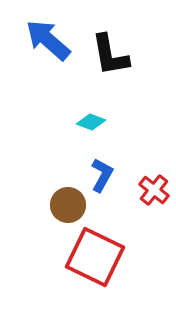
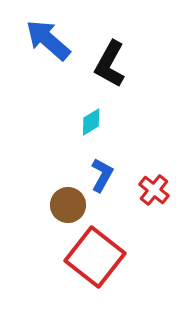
black L-shape: moved 9 px down; rotated 39 degrees clockwise
cyan diamond: rotated 52 degrees counterclockwise
red square: rotated 12 degrees clockwise
